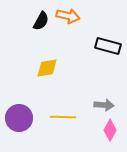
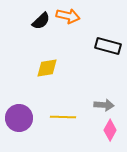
black semicircle: rotated 18 degrees clockwise
